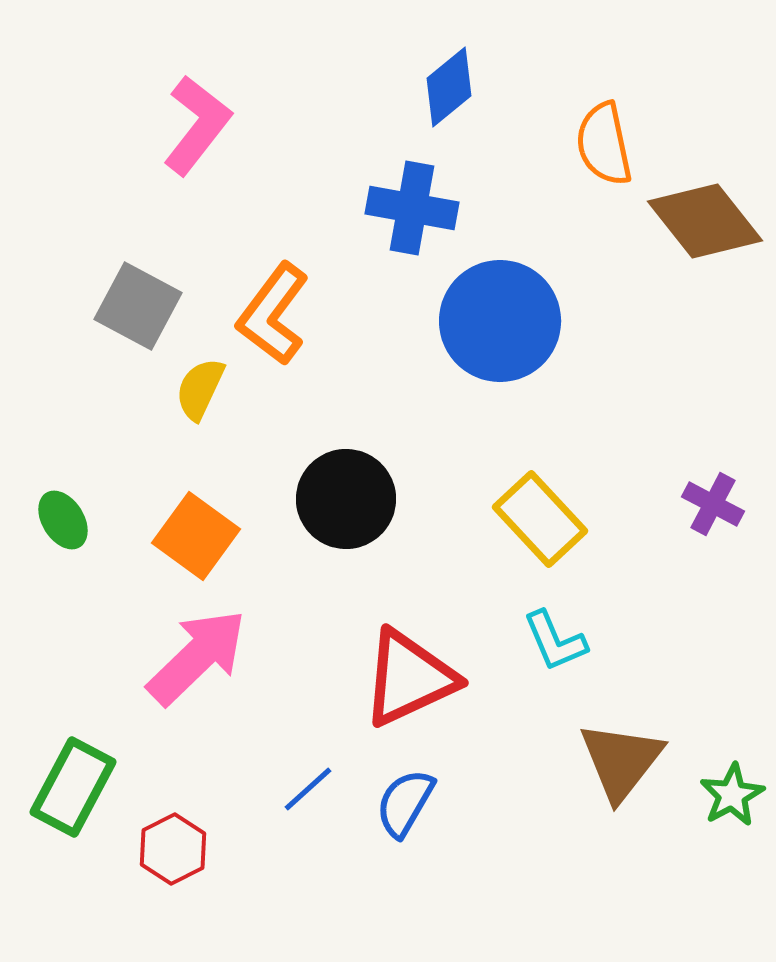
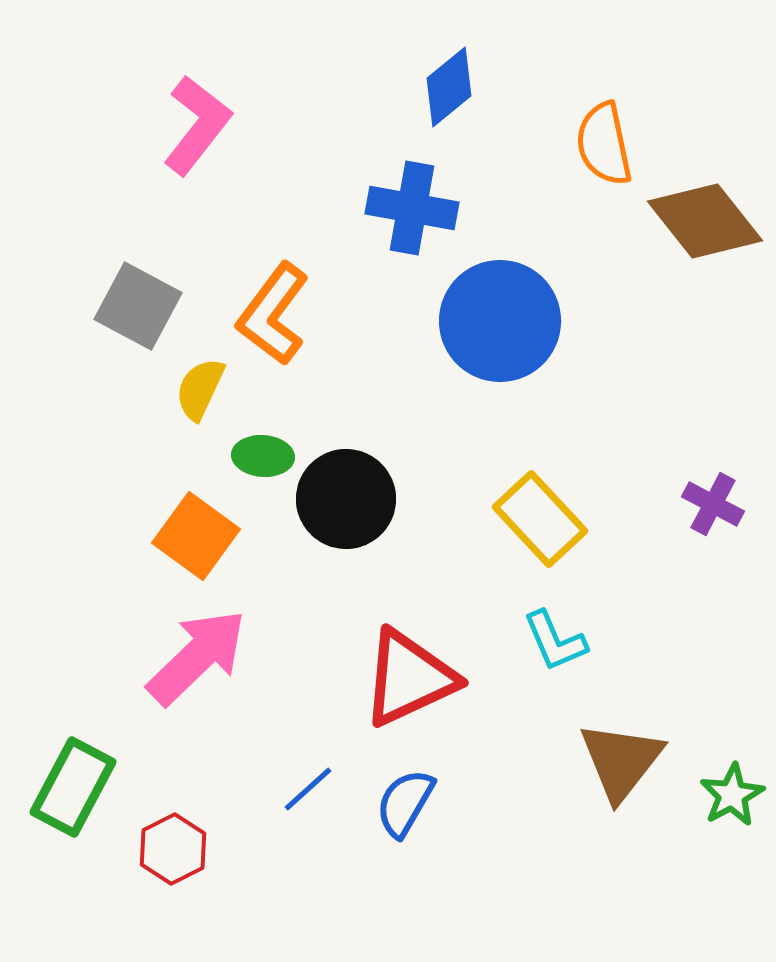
green ellipse: moved 200 px right, 64 px up; rotated 54 degrees counterclockwise
